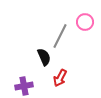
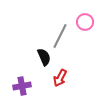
purple cross: moved 2 px left
